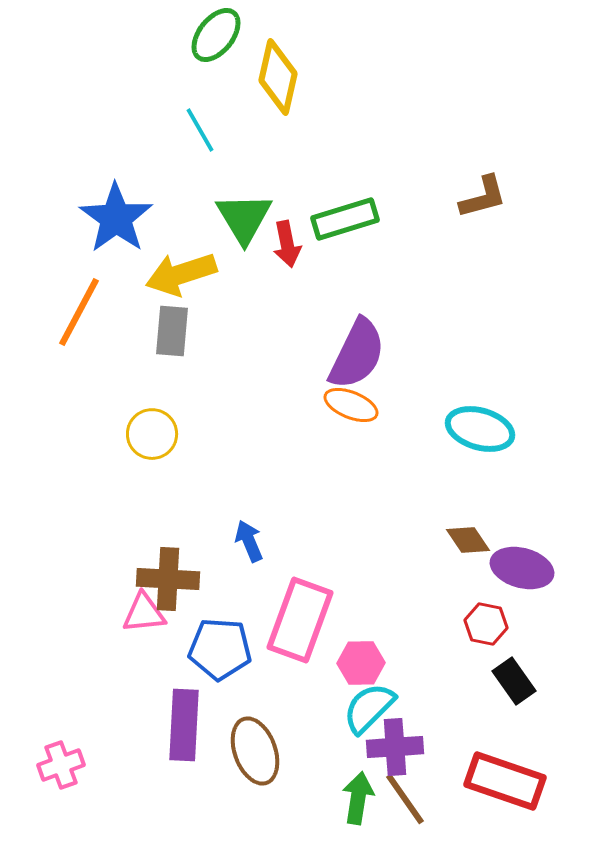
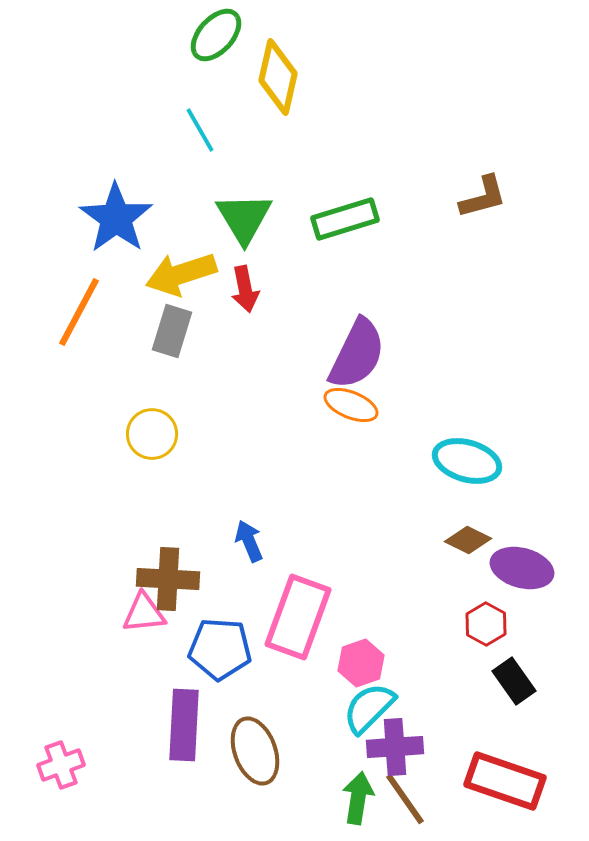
green ellipse: rotated 4 degrees clockwise
red arrow: moved 42 px left, 45 px down
gray rectangle: rotated 12 degrees clockwise
cyan ellipse: moved 13 px left, 32 px down
brown diamond: rotated 30 degrees counterclockwise
pink rectangle: moved 2 px left, 3 px up
red hexagon: rotated 18 degrees clockwise
pink hexagon: rotated 18 degrees counterclockwise
